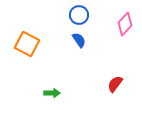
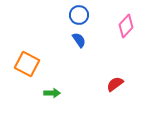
pink diamond: moved 1 px right, 2 px down
orange square: moved 20 px down
red semicircle: rotated 18 degrees clockwise
